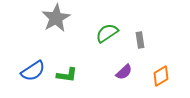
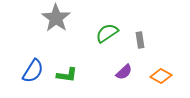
gray star: rotated 8 degrees counterclockwise
blue semicircle: rotated 25 degrees counterclockwise
orange diamond: rotated 60 degrees clockwise
